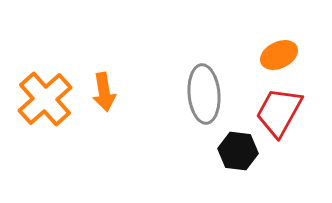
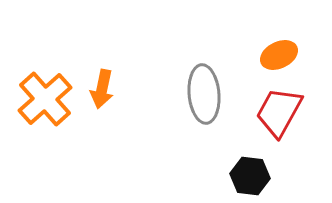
orange arrow: moved 2 px left, 3 px up; rotated 21 degrees clockwise
black hexagon: moved 12 px right, 25 px down
